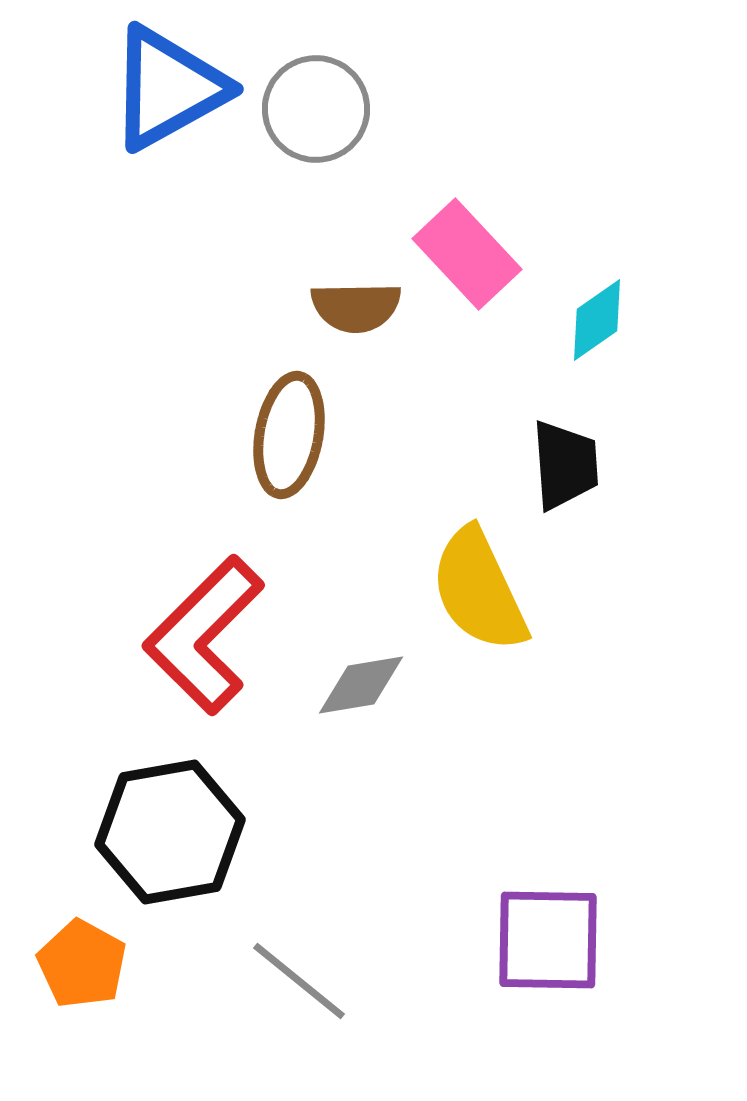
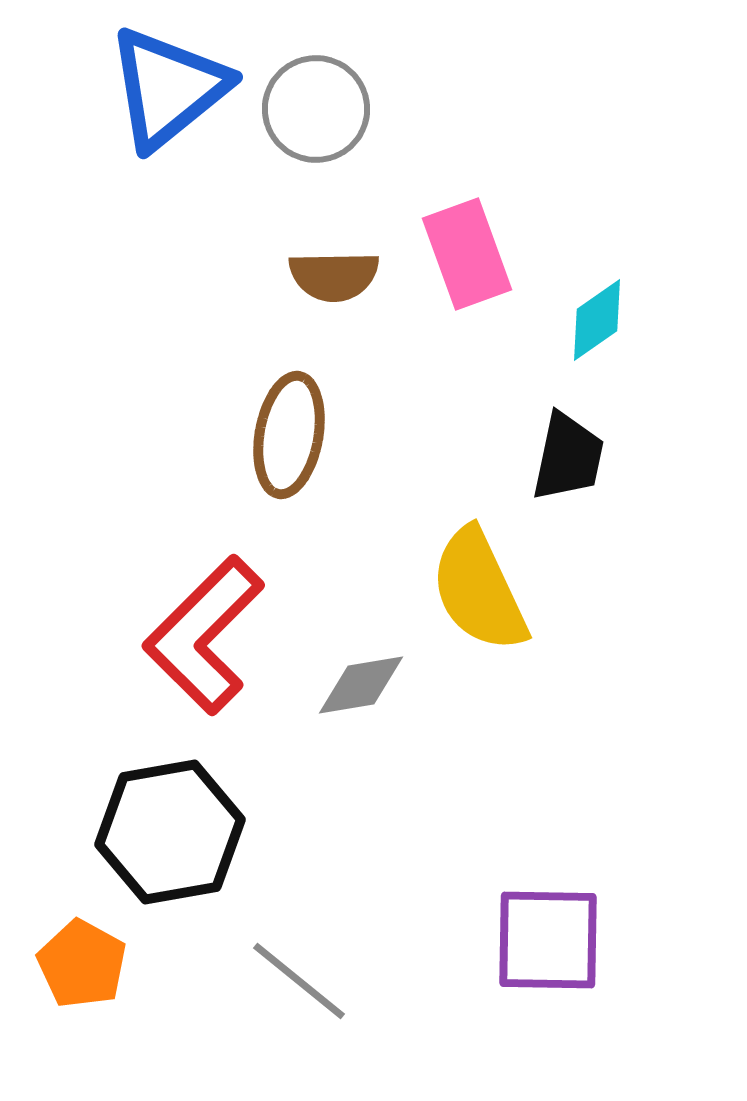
blue triangle: rotated 10 degrees counterclockwise
pink rectangle: rotated 23 degrees clockwise
brown semicircle: moved 22 px left, 31 px up
black trapezoid: moved 3 px right, 8 px up; rotated 16 degrees clockwise
